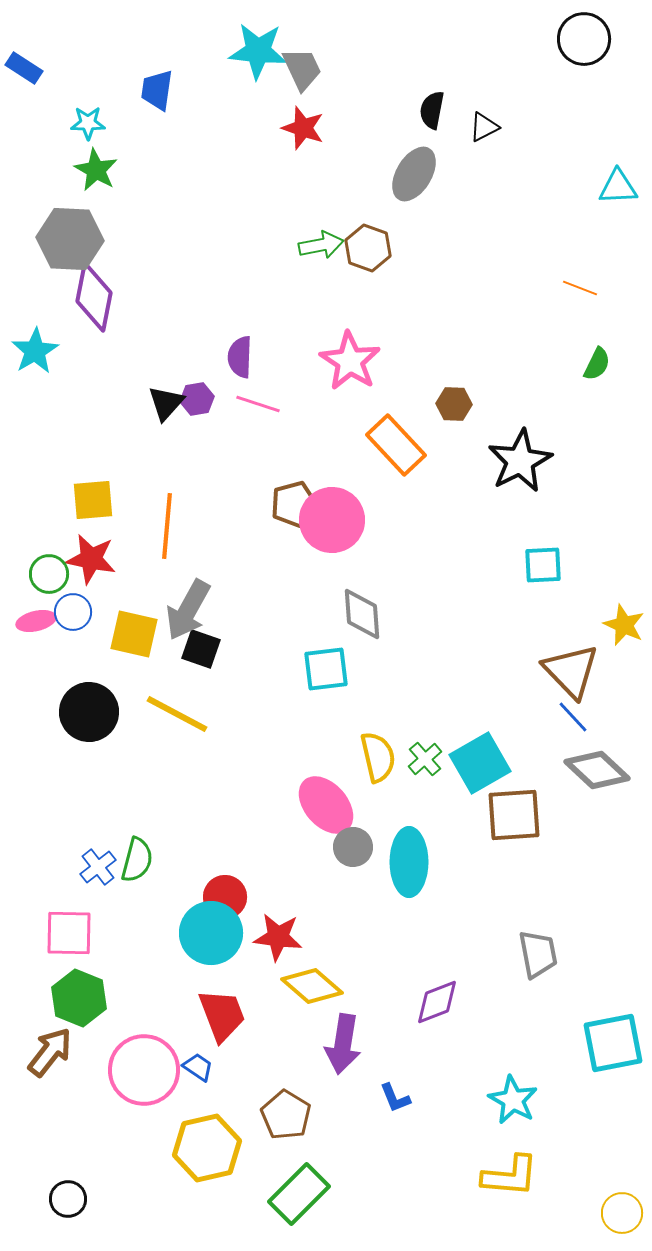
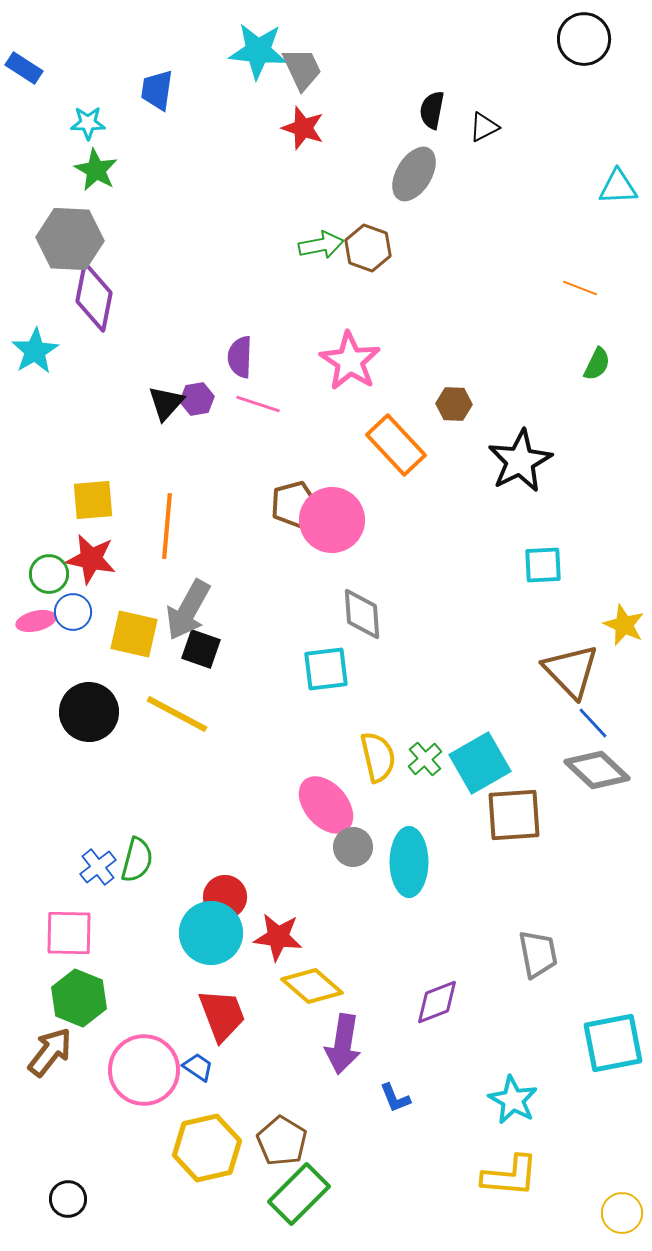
blue line at (573, 717): moved 20 px right, 6 px down
brown pentagon at (286, 1115): moved 4 px left, 26 px down
